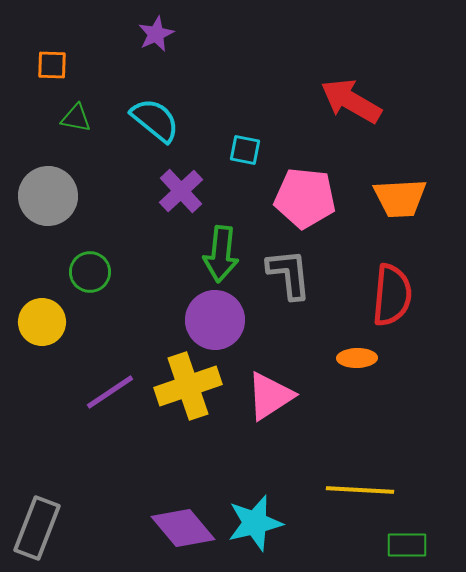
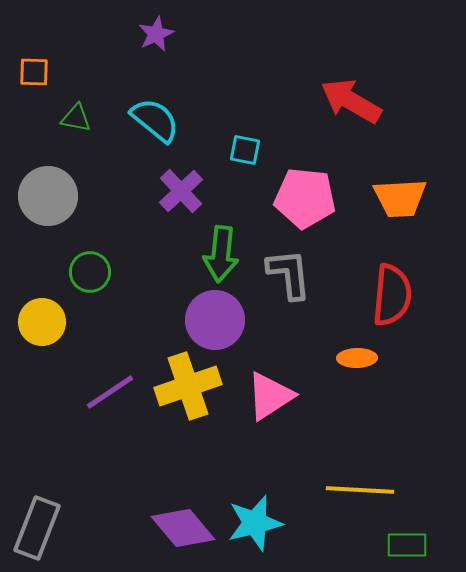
orange square: moved 18 px left, 7 px down
